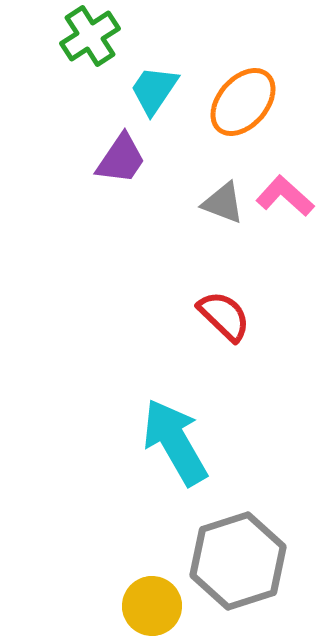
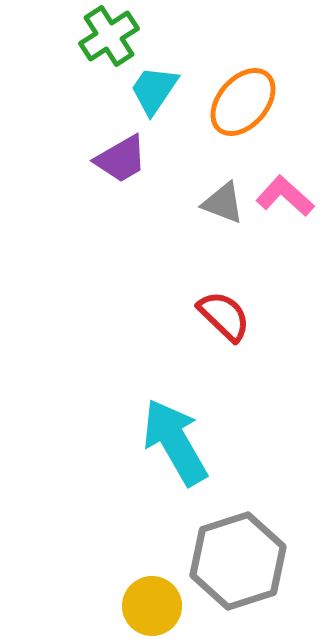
green cross: moved 19 px right
purple trapezoid: rotated 26 degrees clockwise
